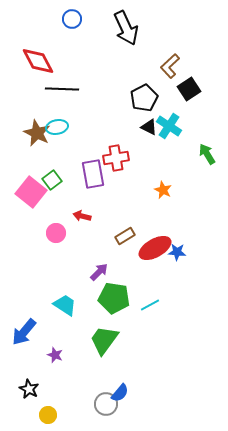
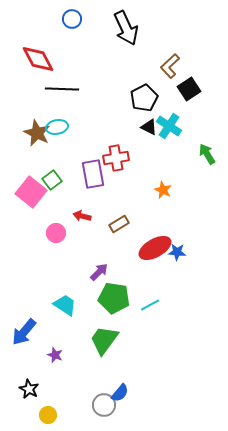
red diamond: moved 2 px up
brown rectangle: moved 6 px left, 12 px up
gray circle: moved 2 px left, 1 px down
